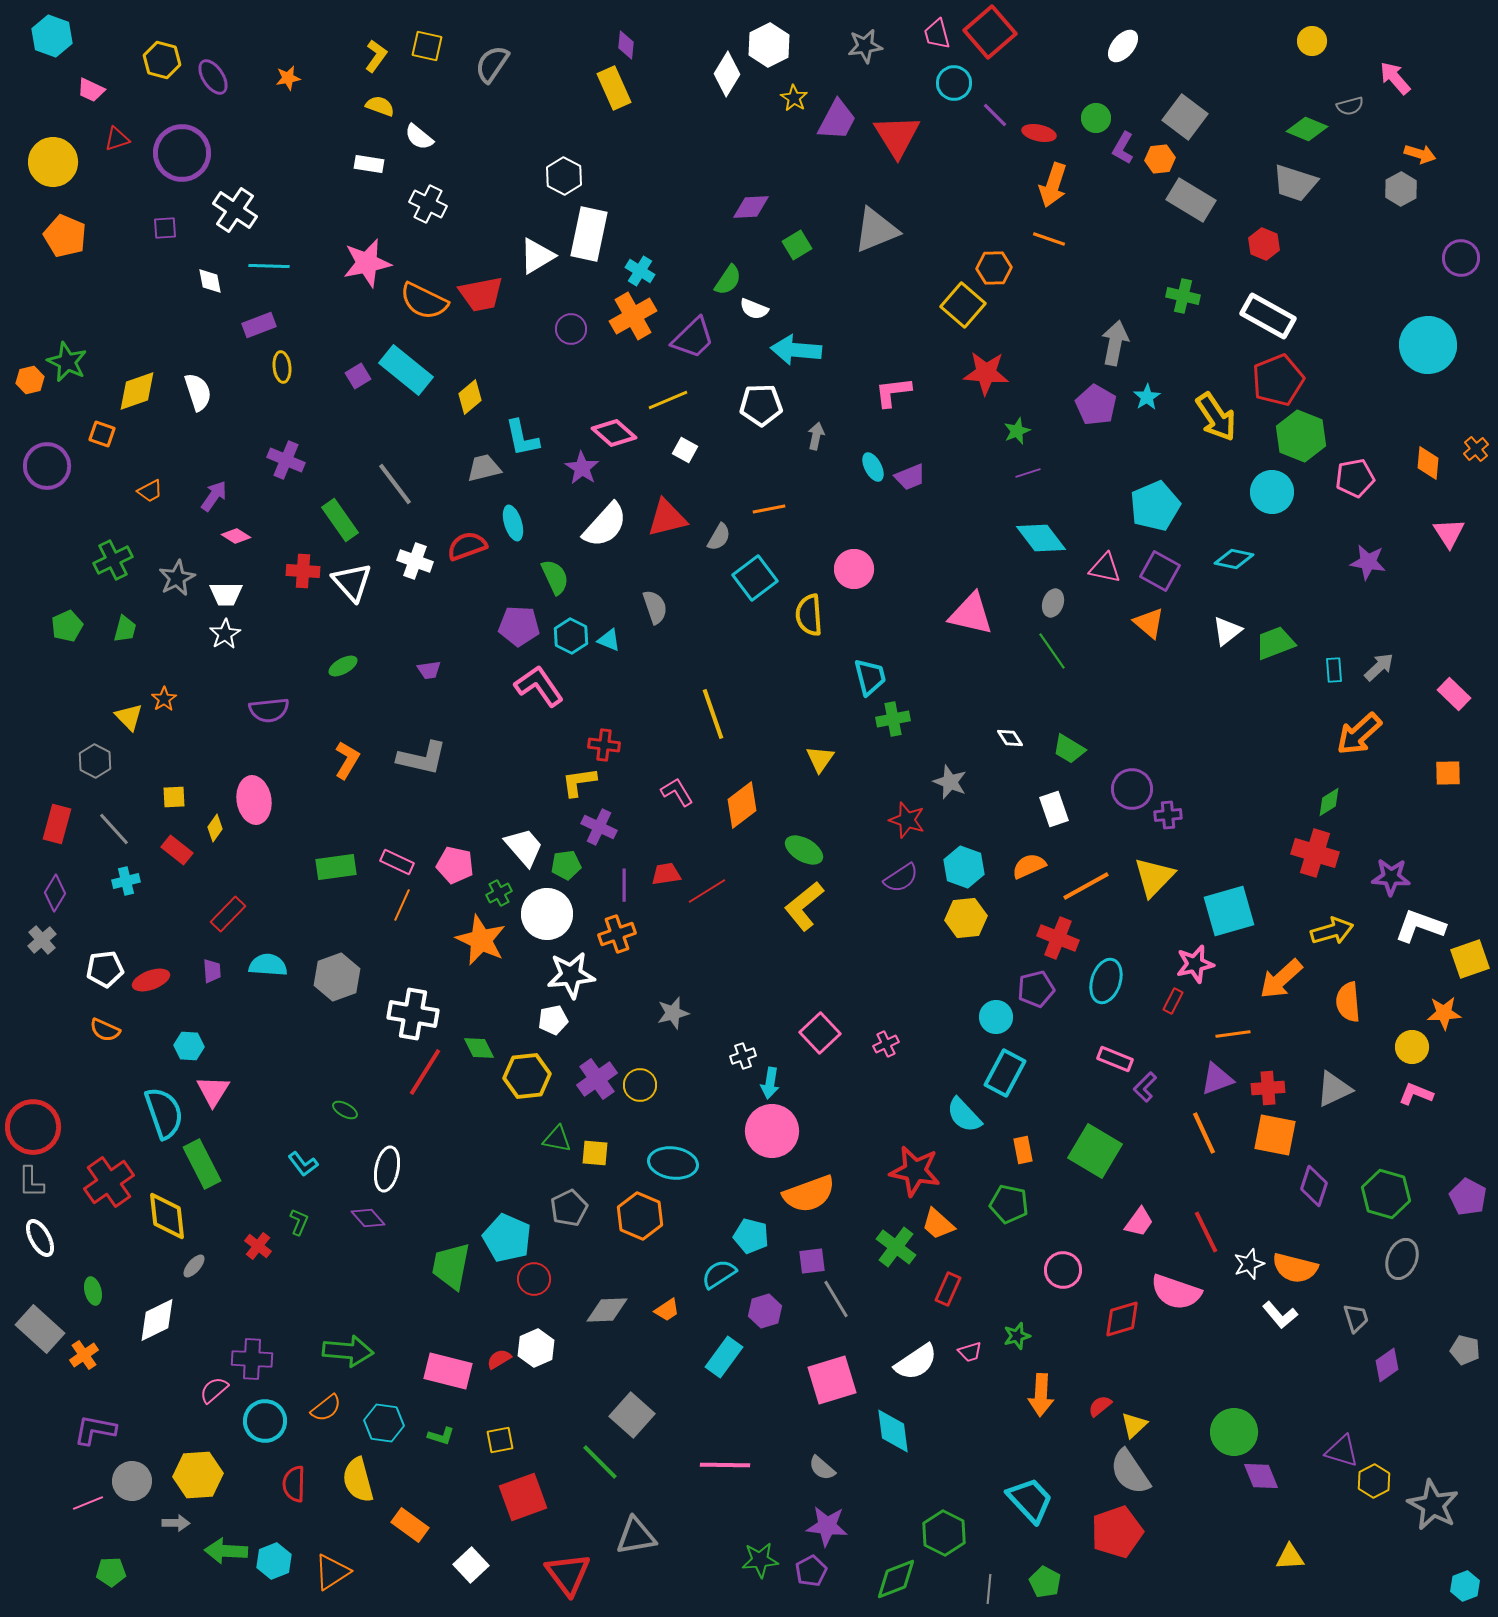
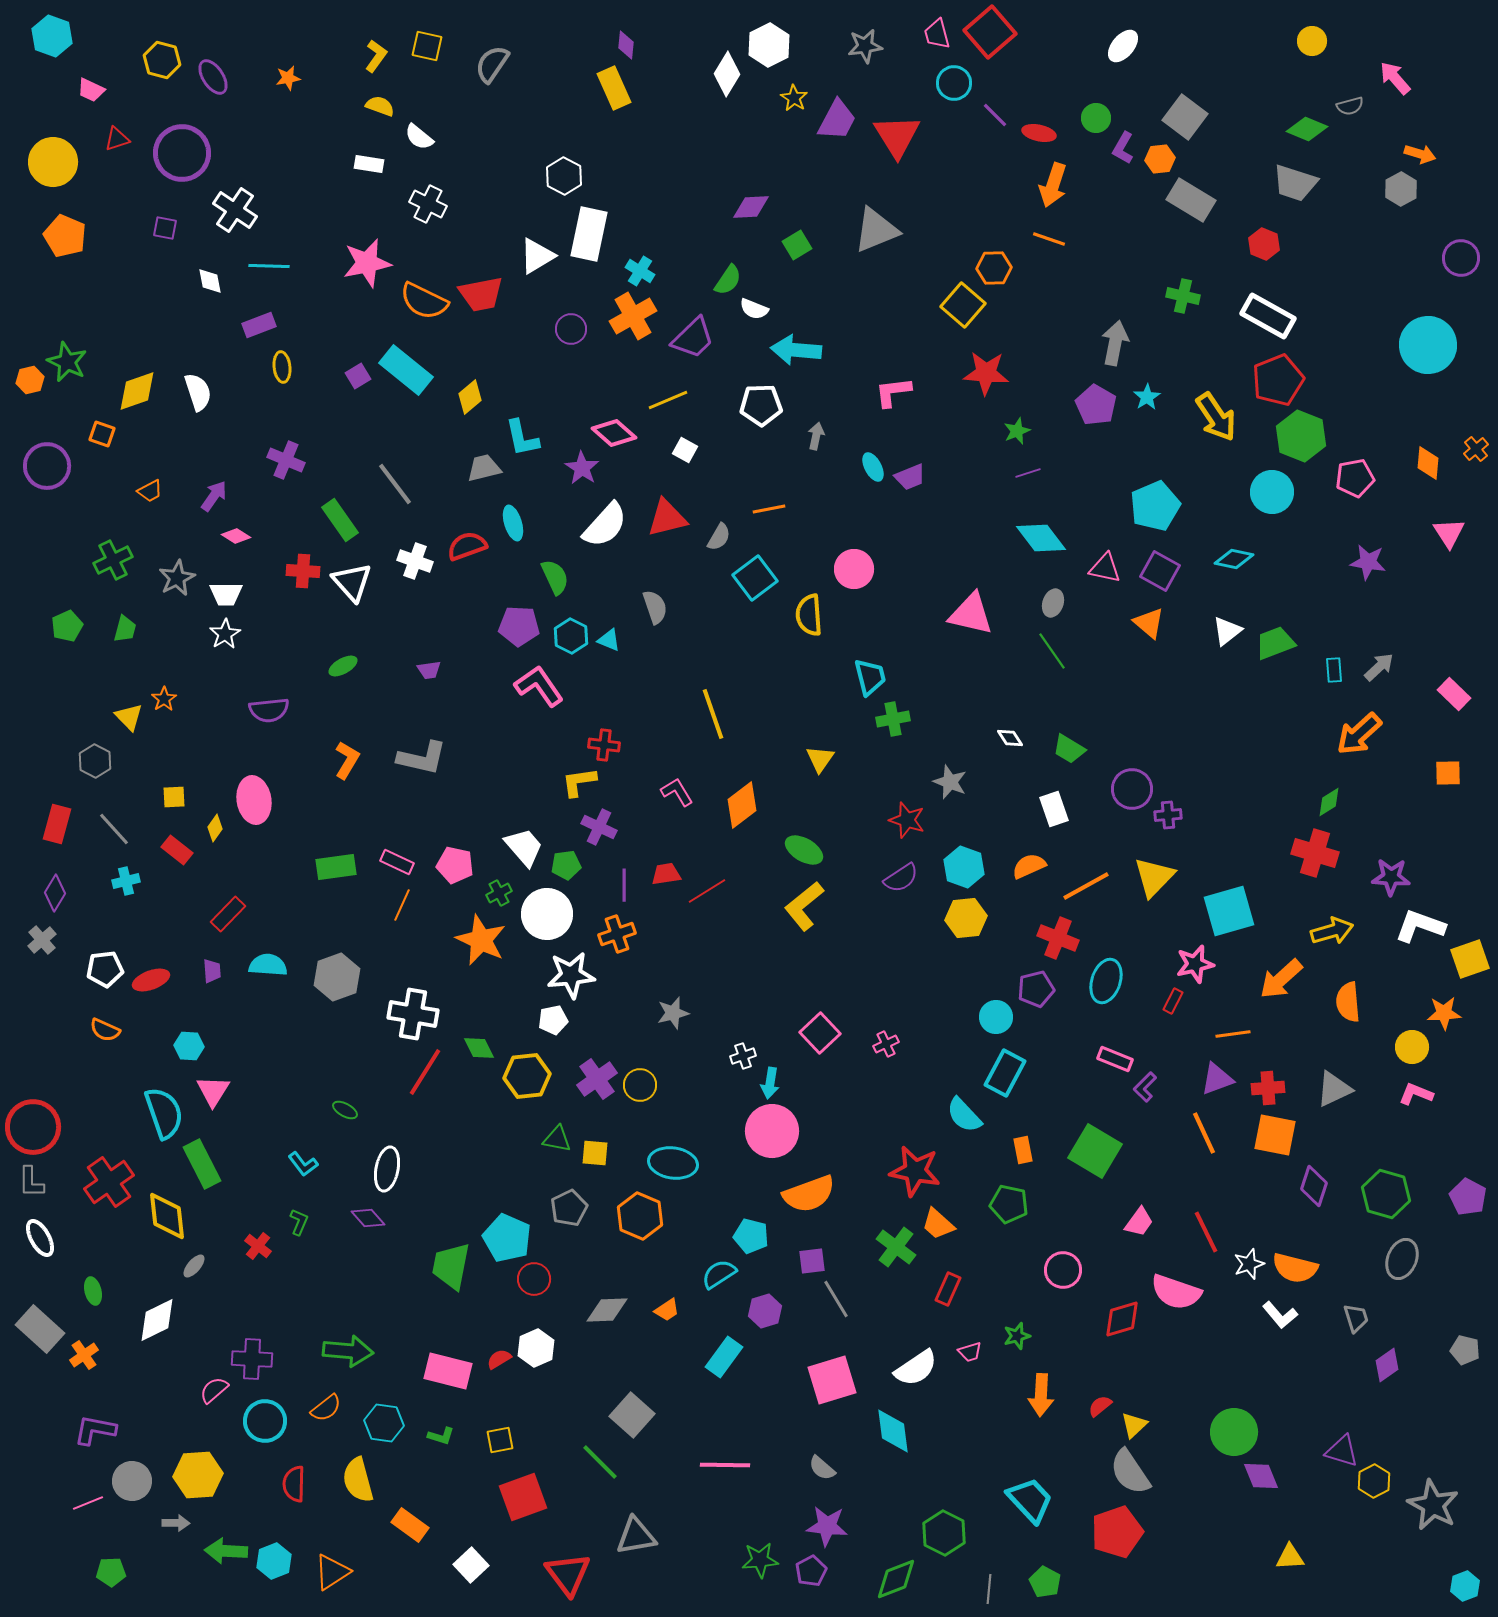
purple square at (165, 228): rotated 15 degrees clockwise
white semicircle at (916, 1362): moved 6 px down
